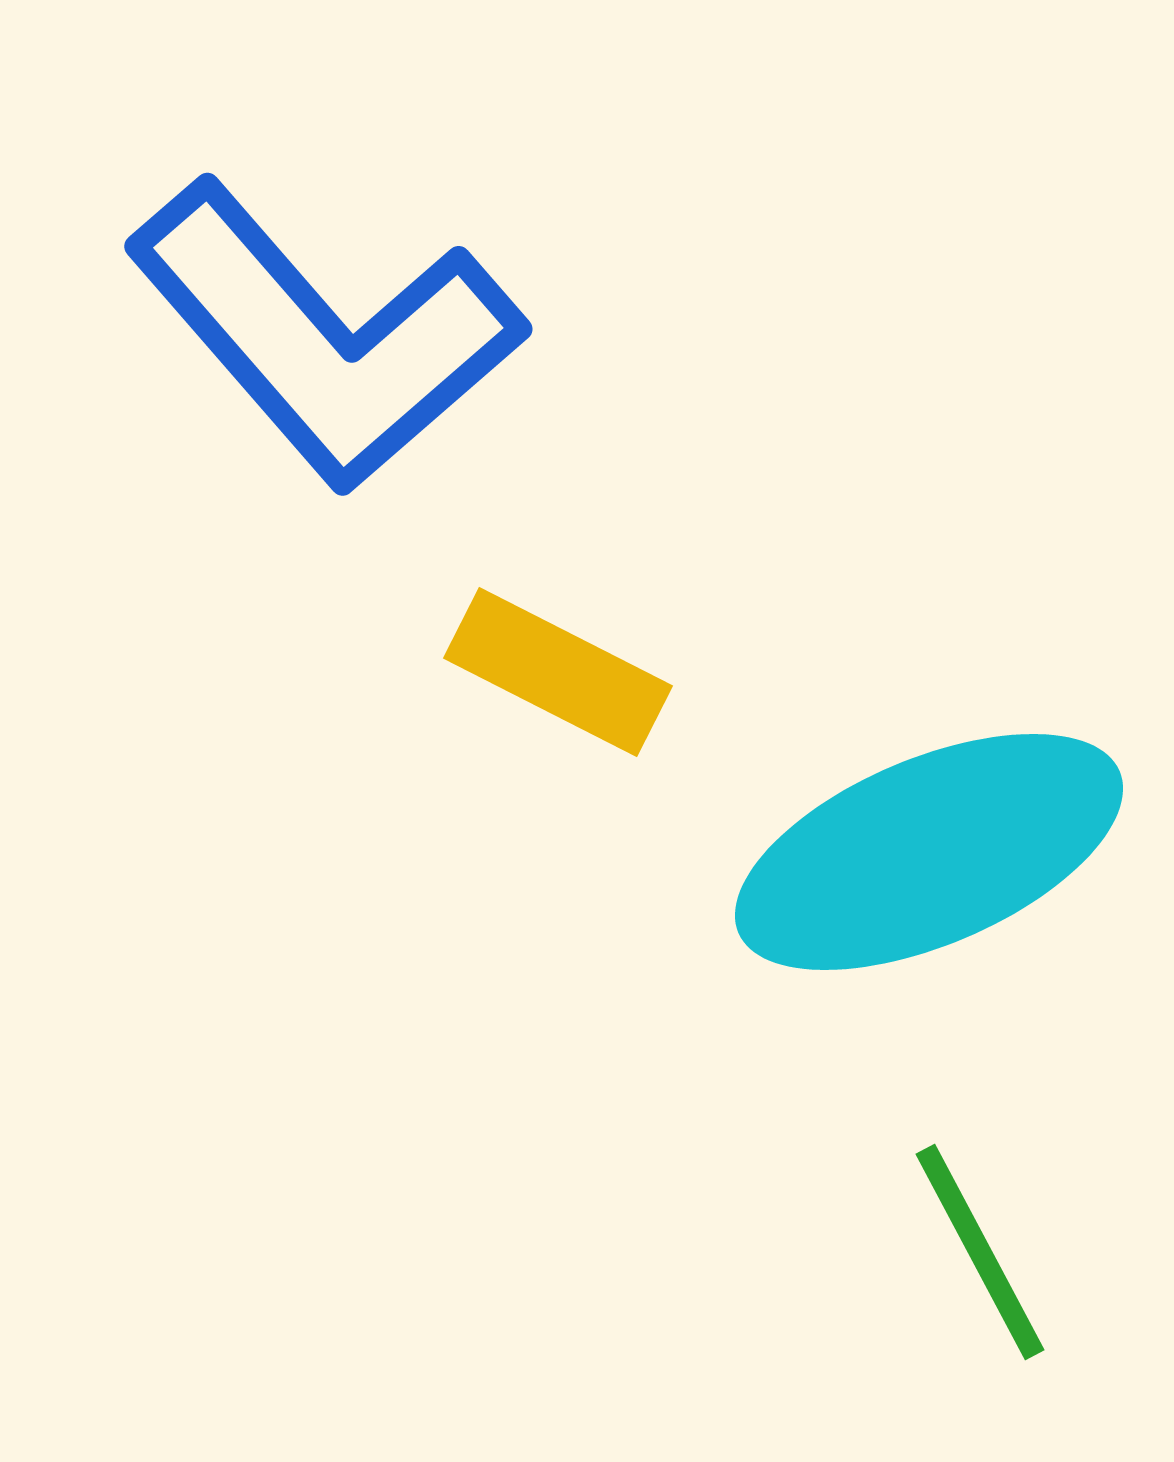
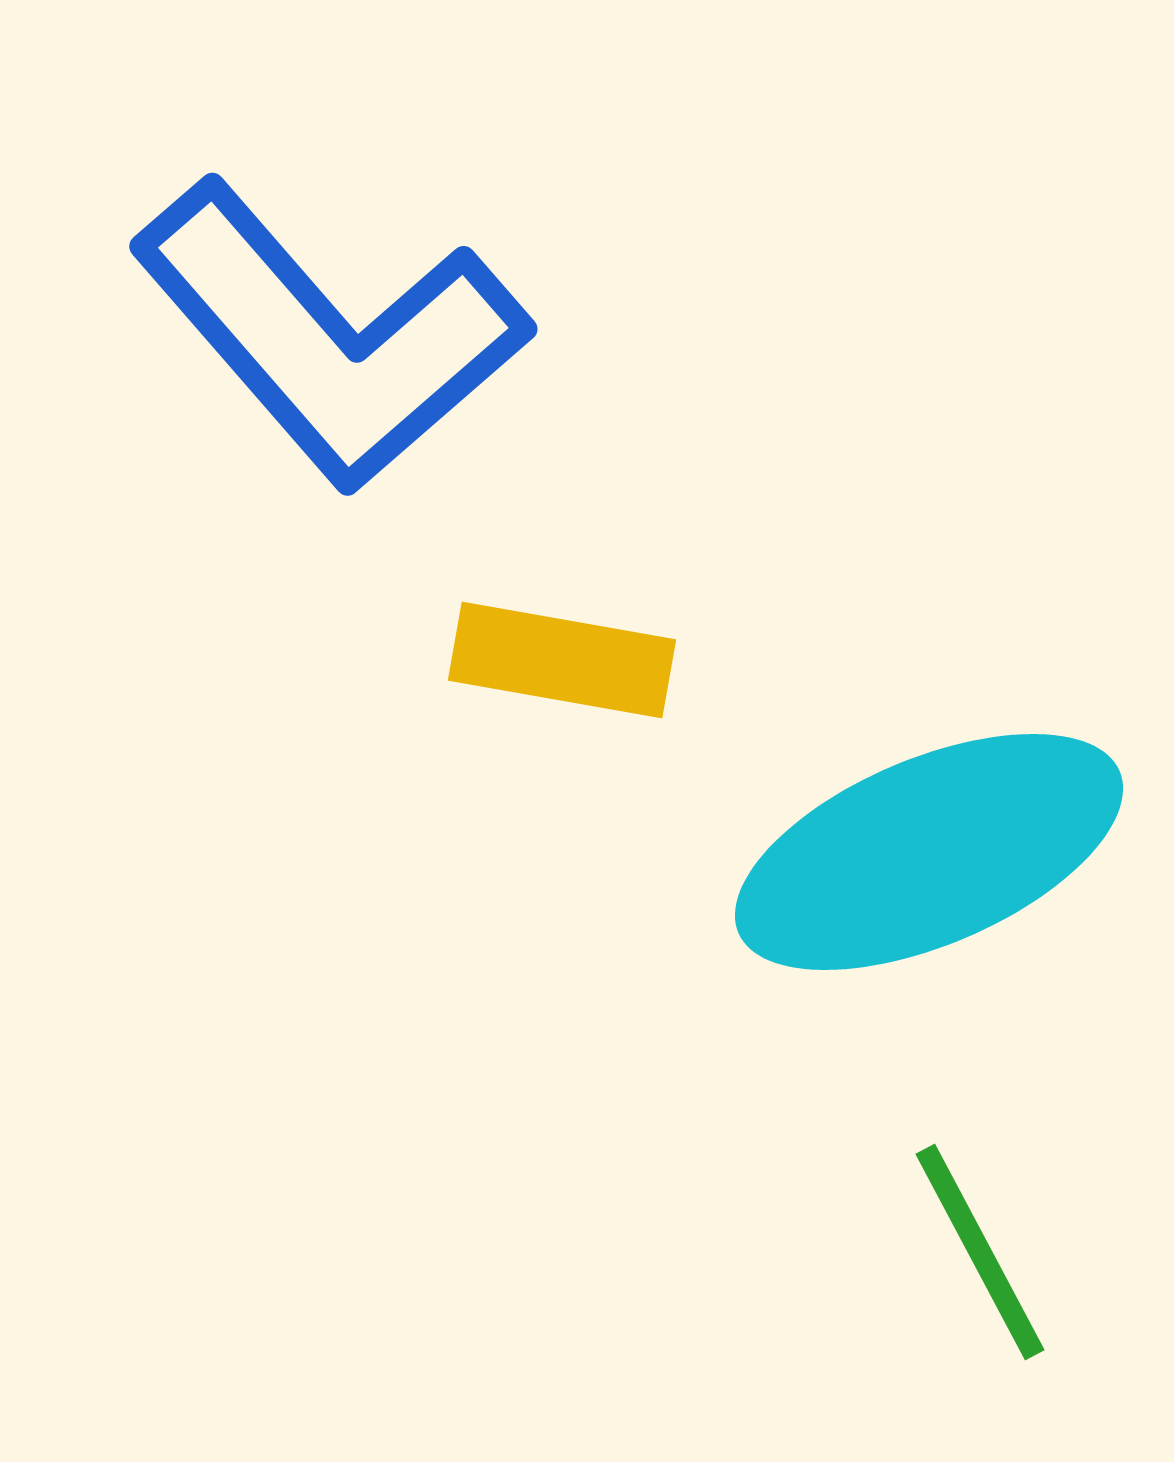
blue L-shape: moved 5 px right
yellow rectangle: moved 4 px right, 12 px up; rotated 17 degrees counterclockwise
